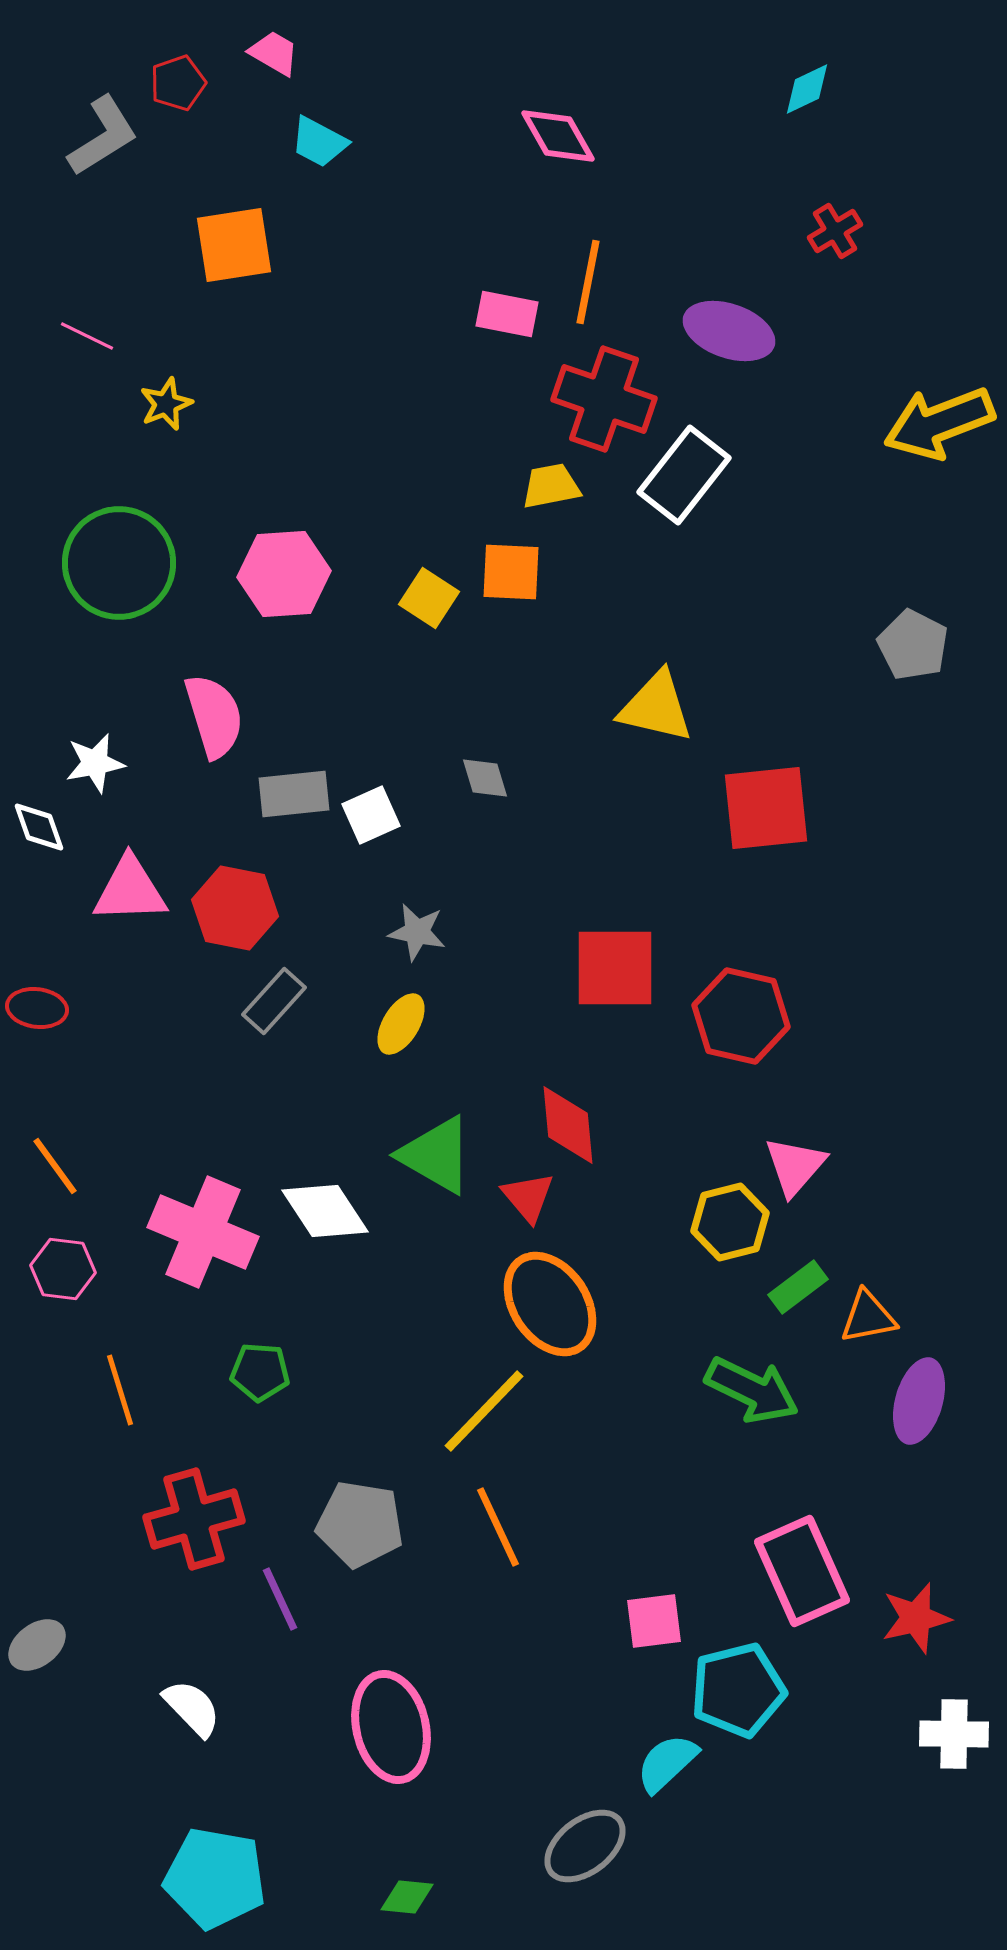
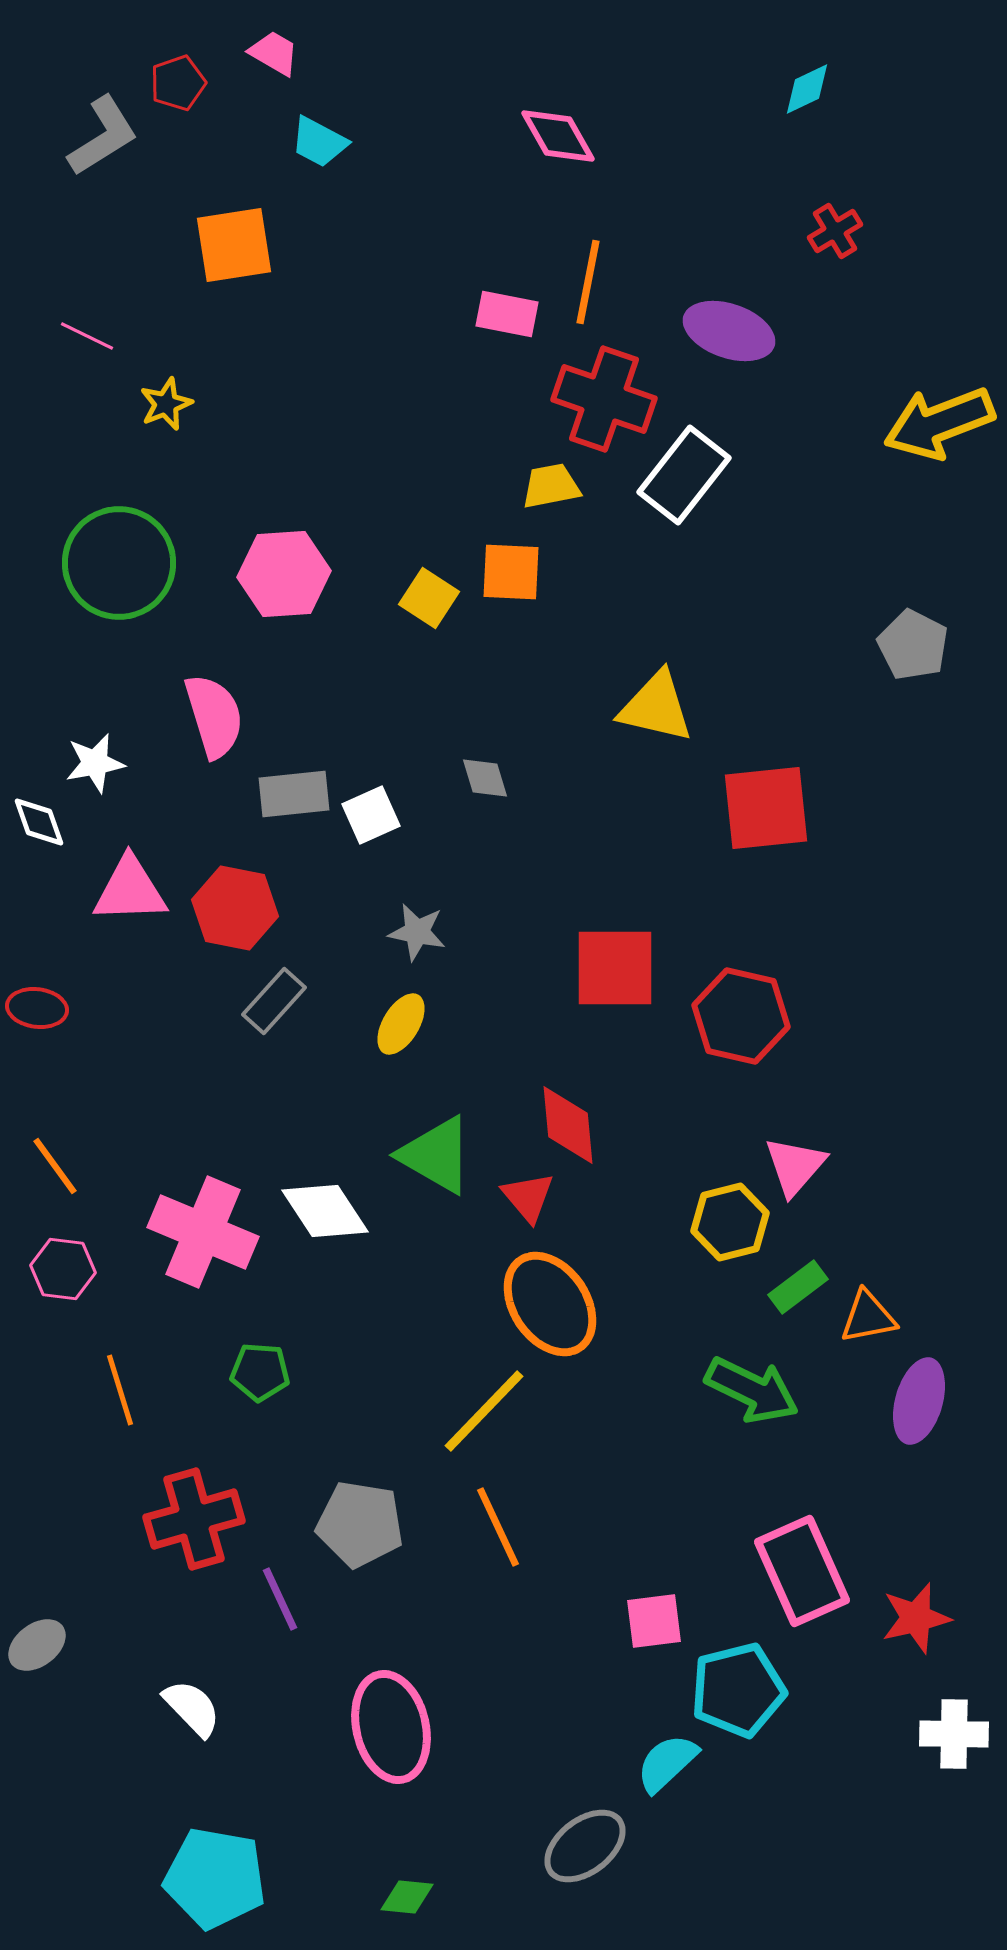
white diamond at (39, 827): moved 5 px up
